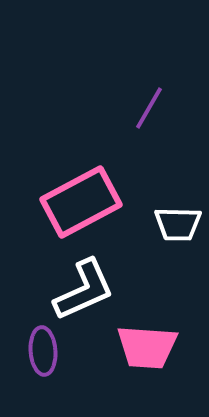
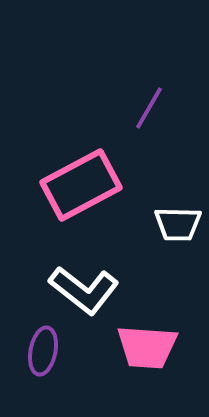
pink rectangle: moved 17 px up
white L-shape: rotated 62 degrees clockwise
purple ellipse: rotated 15 degrees clockwise
